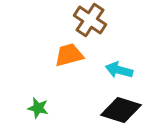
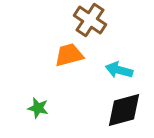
black diamond: moved 3 px right; rotated 33 degrees counterclockwise
